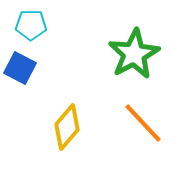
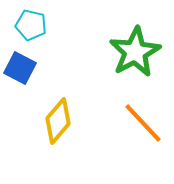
cyan pentagon: rotated 12 degrees clockwise
green star: moved 1 px right, 2 px up
yellow diamond: moved 9 px left, 6 px up
